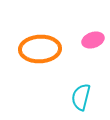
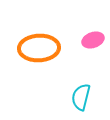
orange ellipse: moved 1 px left, 1 px up
